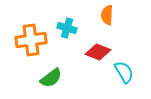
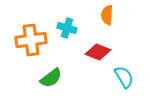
cyan semicircle: moved 5 px down
